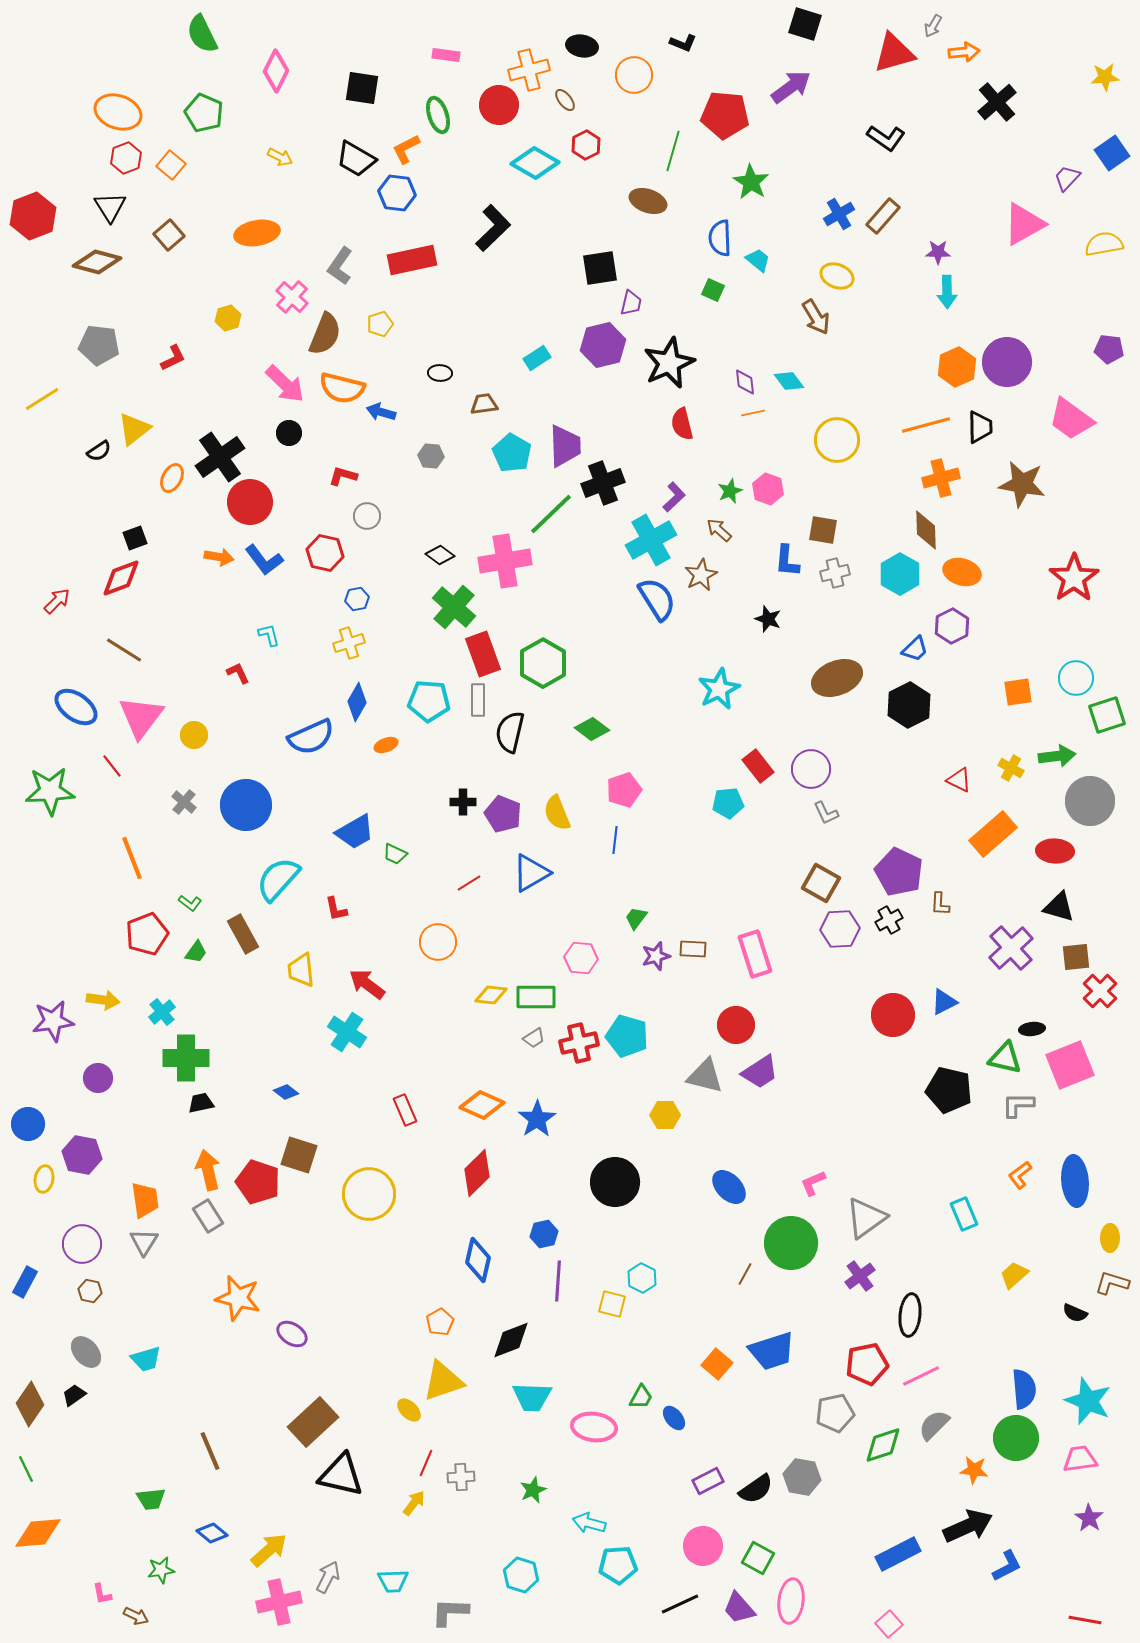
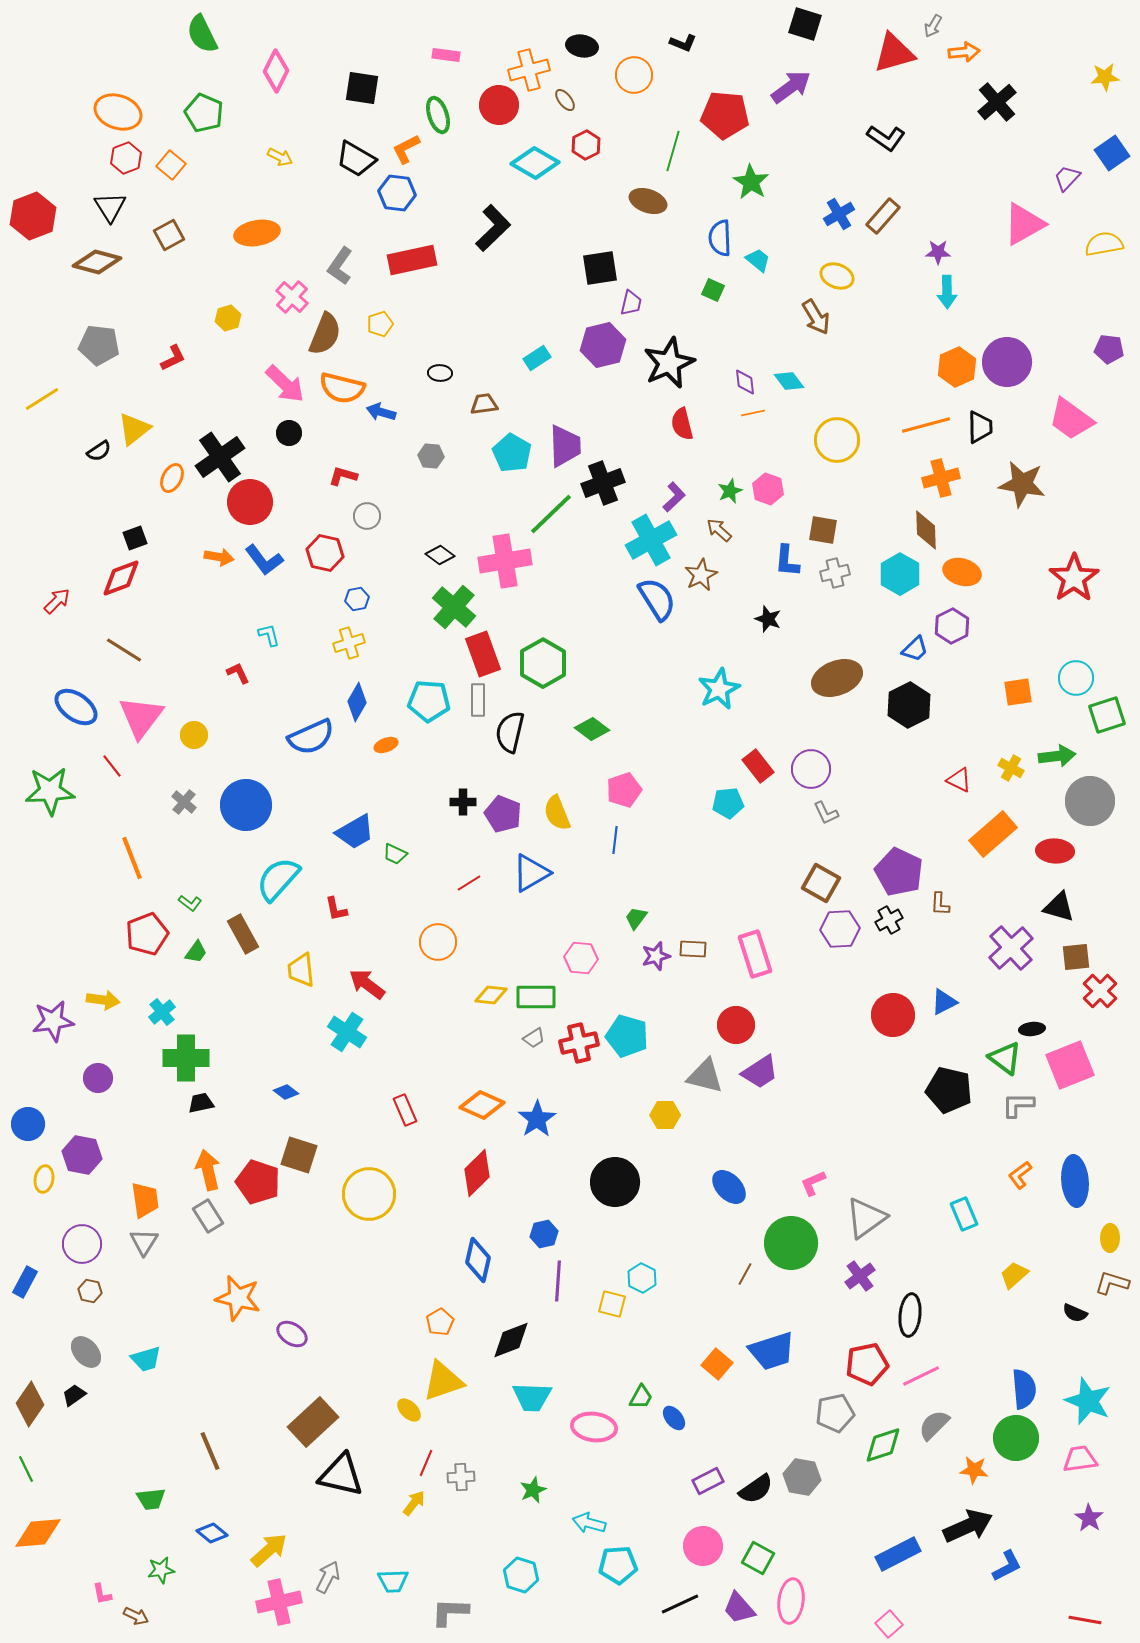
brown square at (169, 235): rotated 12 degrees clockwise
green triangle at (1005, 1058): rotated 24 degrees clockwise
